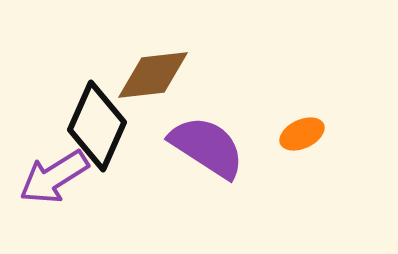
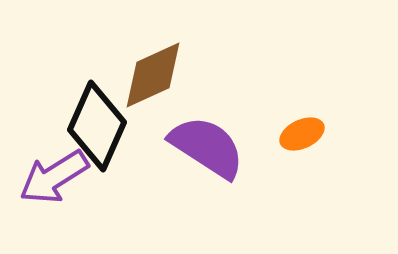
brown diamond: rotated 18 degrees counterclockwise
